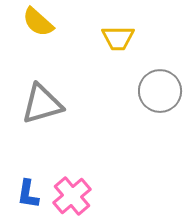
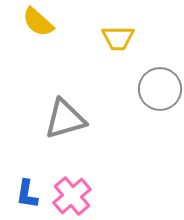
gray circle: moved 2 px up
gray triangle: moved 23 px right, 15 px down
blue L-shape: moved 1 px left
